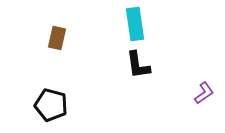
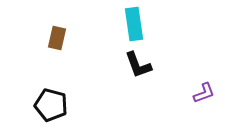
cyan rectangle: moved 1 px left
black L-shape: rotated 12 degrees counterclockwise
purple L-shape: rotated 15 degrees clockwise
